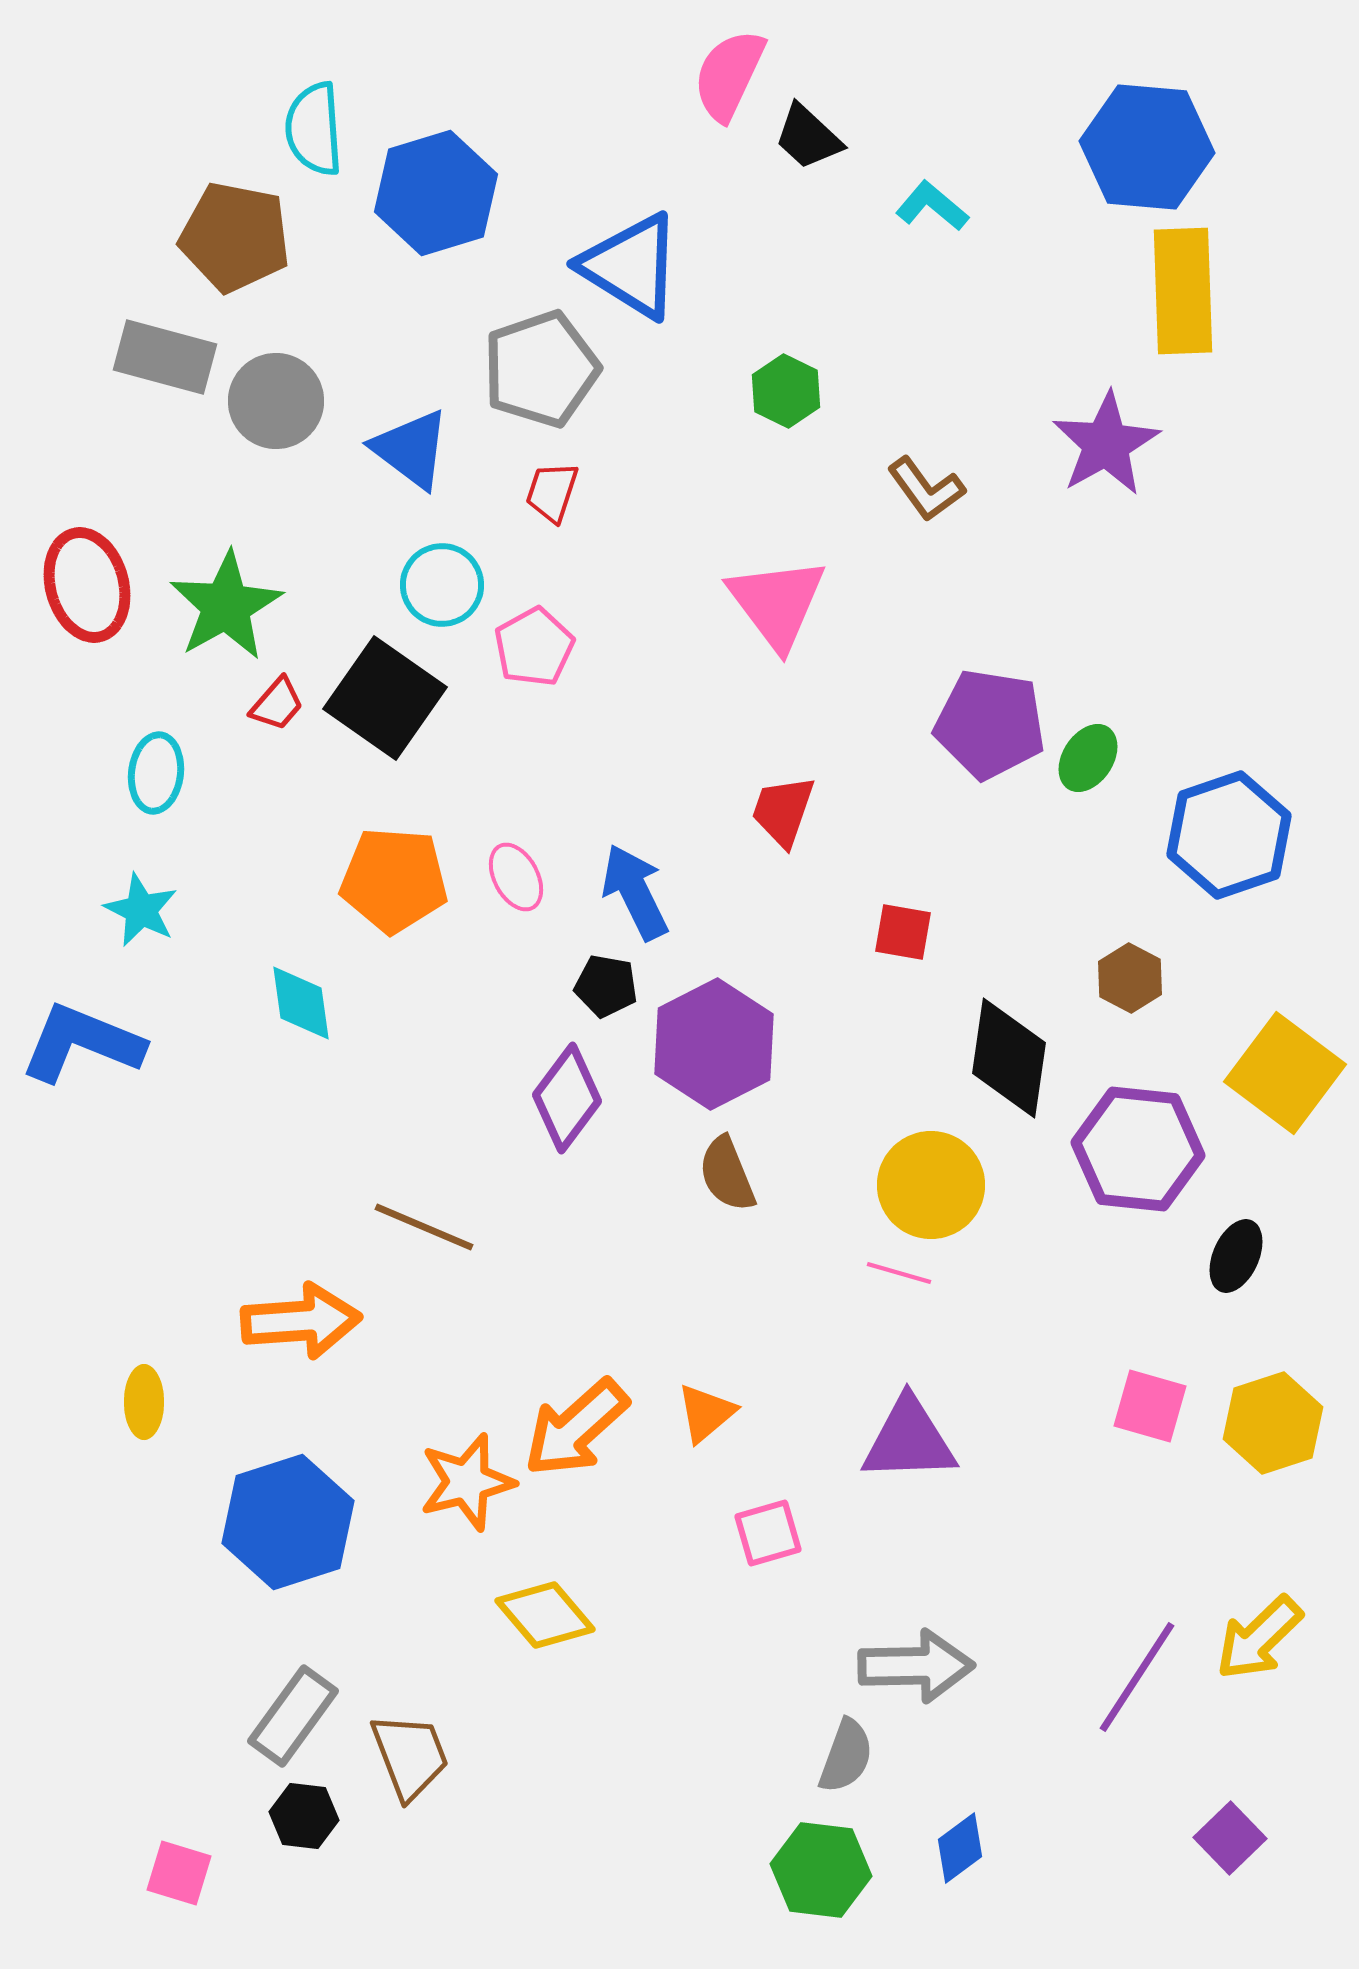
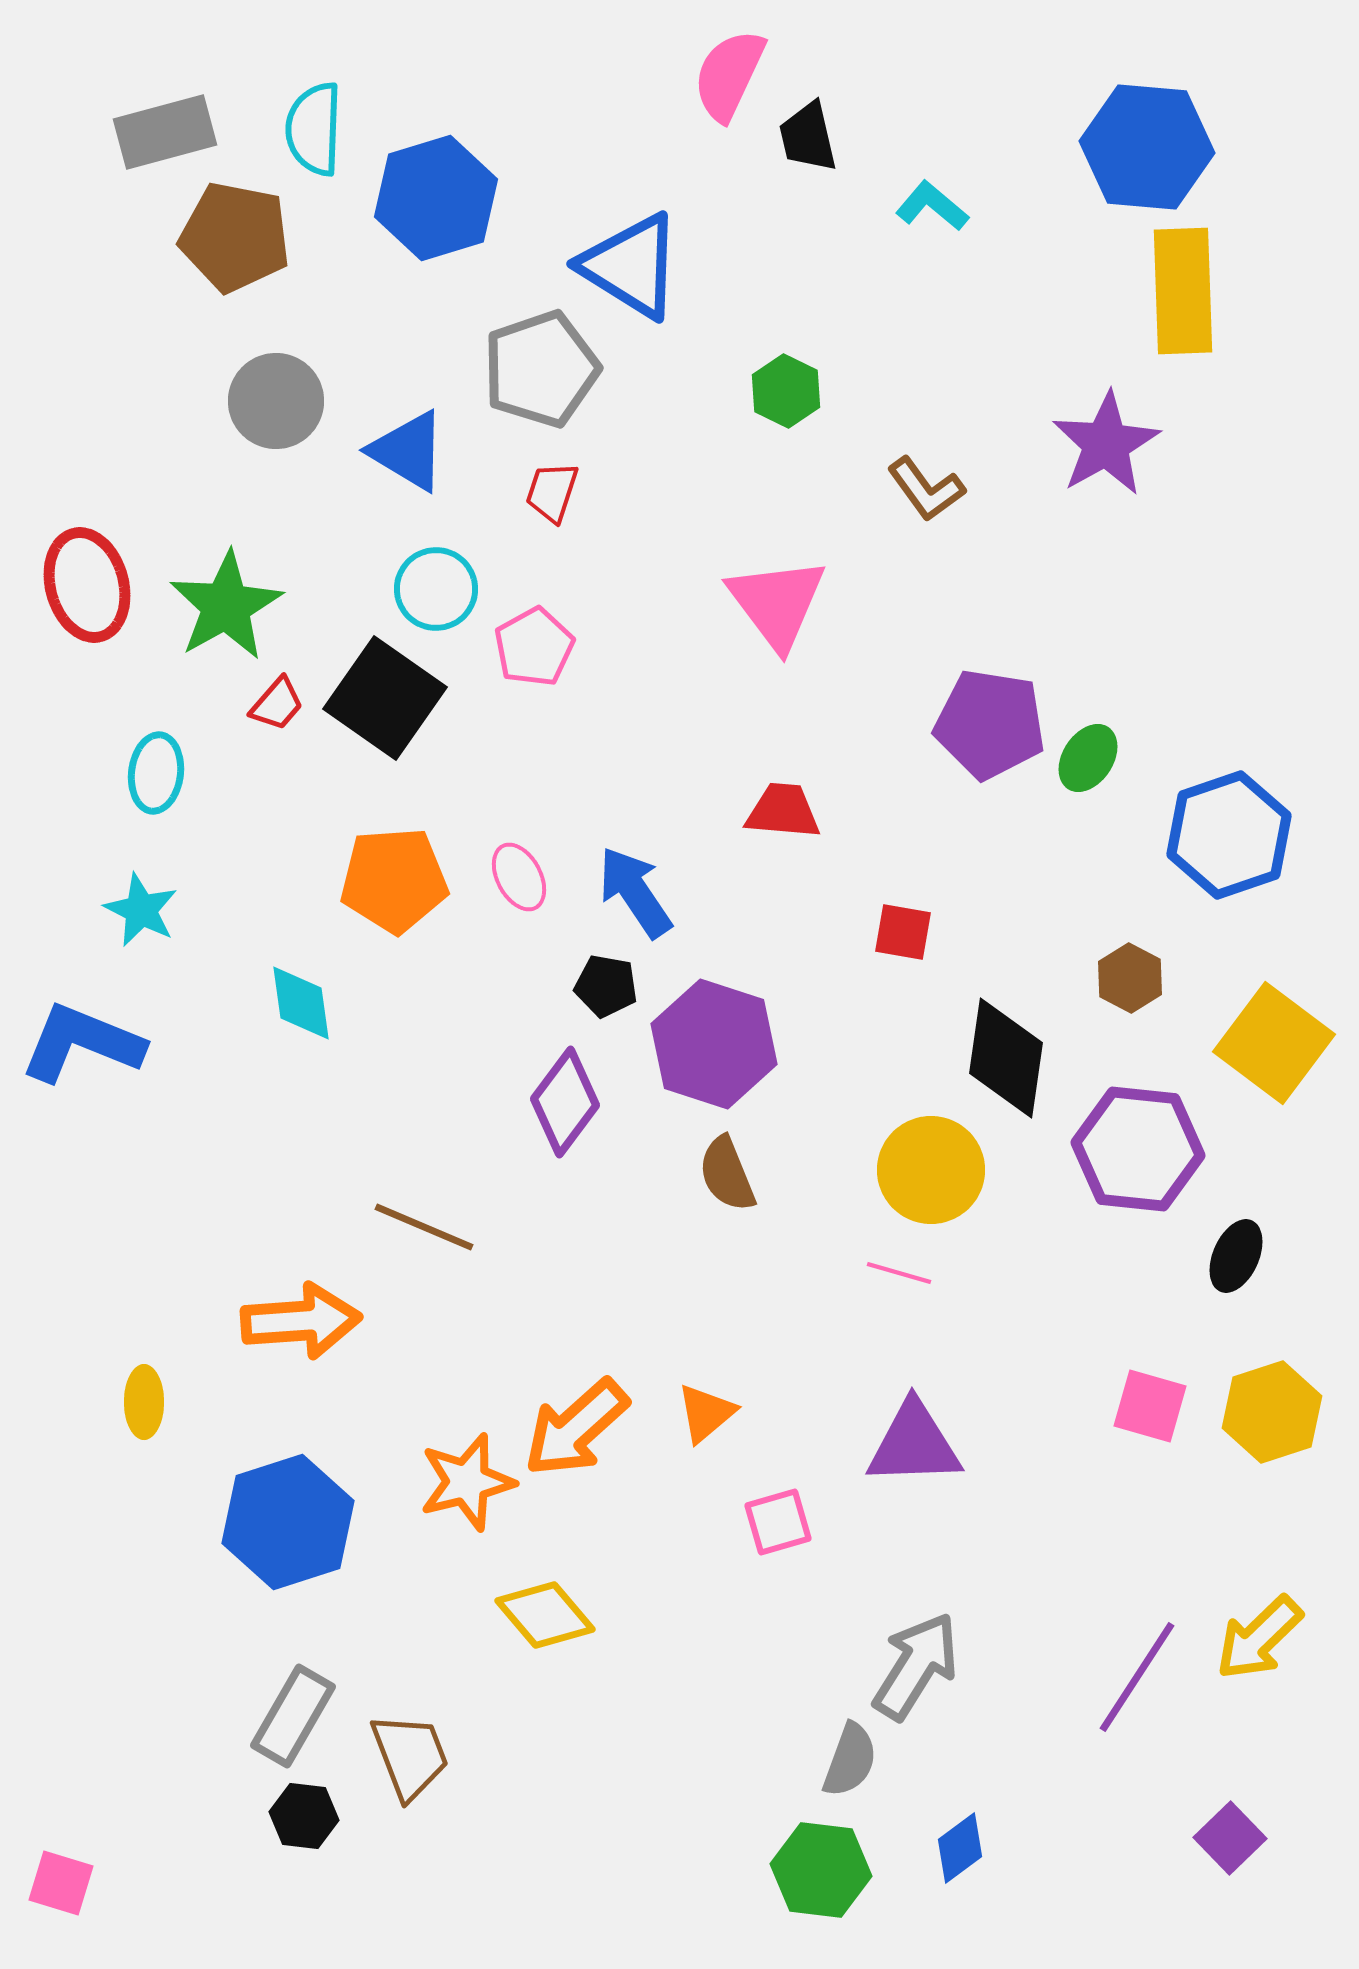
cyan semicircle at (314, 129): rotated 6 degrees clockwise
black trapezoid at (808, 137): rotated 34 degrees clockwise
blue hexagon at (436, 193): moved 5 px down
gray rectangle at (165, 357): moved 225 px up; rotated 30 degrees counterclockwise
blue triangle at (411, 449): moved 3 px left, 2 px down; rotated 6 degrees counterclockwise
cyan circle at (442, 585): moved 6 px left, 4 px down
red trapezoid at (783, 811): rotated 76 degrees clockwise
pink ellipse at (516, 877): moved 3 px right
orange pentagon at (394, 880): rotated 8 degrees counterclockwise
blue arrow at (635, 892): rotated 8 degrees counterclockwise
purple hexagon at (714, 1044): rotated 15 degrees counterclockwise
black diamond at (1009, 1058): moved 3 px left
yellow square at (1285, 1073): moved 11 px left, 30 px up
purple diamond at (567, 1098): moved 2 px left, 4 px down
yellow circle at (931, 1185): moved 15 px up
yellow hexagon at (1273, 1423): moved 1 px left, 11 px up
purple triangle at (909, 1440): moved 5 px right, 4 px down
pink square at (768, 1533): moved 10 px right, 11 px up
gray arrow at (916, 1666): rotated 57 degrees counterclockwise
gray rectangle at (293, 1716): rotated 6 degrees counterclockwise
gray semicircle at (846, 1756): moved 4 px right, 4 px down
pink square at (179, 1873): moved 118 px left, 10 px down
